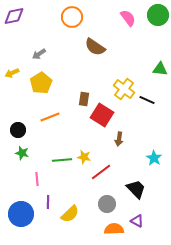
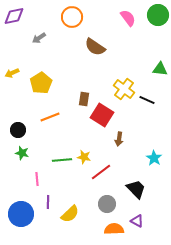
gray arrow: moved 16 px up
